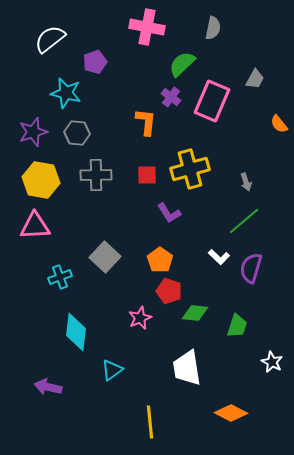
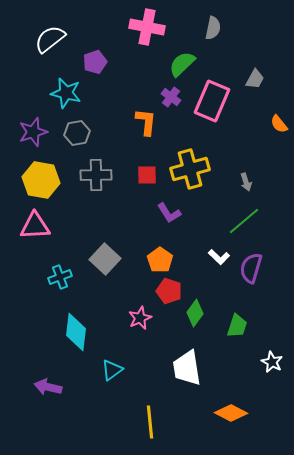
gray hexagon: rotated 15 degrees counterclockwise
gray square: moved 2 px down
green diamond: rotated 60 degrees counterclockwise
